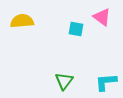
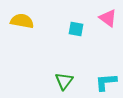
pink triangle: moved 6 px right, 1 px down
yellow semicircle: rotated 15 degrees clockwise
